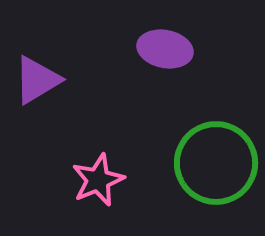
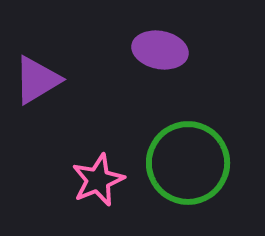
purple ellipse: moved 5 px left, 1 px down
green circle: moved 28 px left
